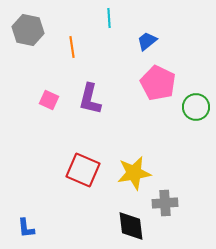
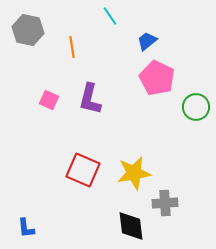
cyan line: moved 1 px right, 2 px up; rotated 30 degrees counterclockwise
pink pentagon: moved 1 px left, 5 px up
